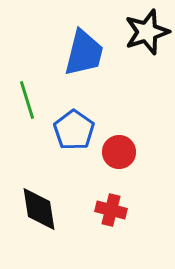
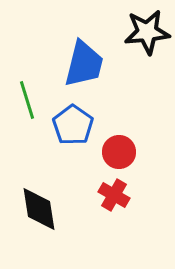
black star: rotated 12 degrees clockwise
blue trapezoid: moved 11 px down
blue pentagon: moved 1 px left, 5 px up
red cross: moved 3 px right, 15 px up; rotated 16 degrees clockwise
